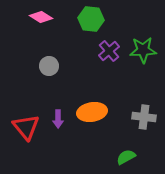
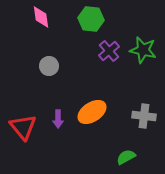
pink diamond: rotated 50 degrees clockwise
green star: rotated 16 degrees clockwise
orange ellipse: rotated 24 degrees counterclockwise
gray cross: moved 1 px up
red triangle: moved 3 px left
